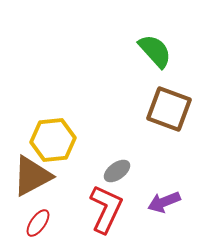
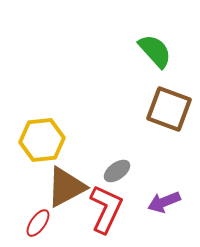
yellow hexagon: moved 11 px left
brown triangle: moved 34 px right, 11 px down
